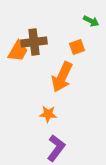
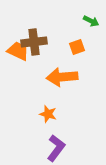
orange trapezoid: rotated 95 degrees counterclockwise
orange arrow: rotated 60 degrees clockwise
orange star: rotated 12 degrees clockwise
